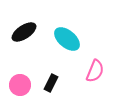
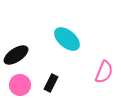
black ellipse: moved 8 px left, 23 px down
pink semicircle: moved 9 px right, 1 px down
